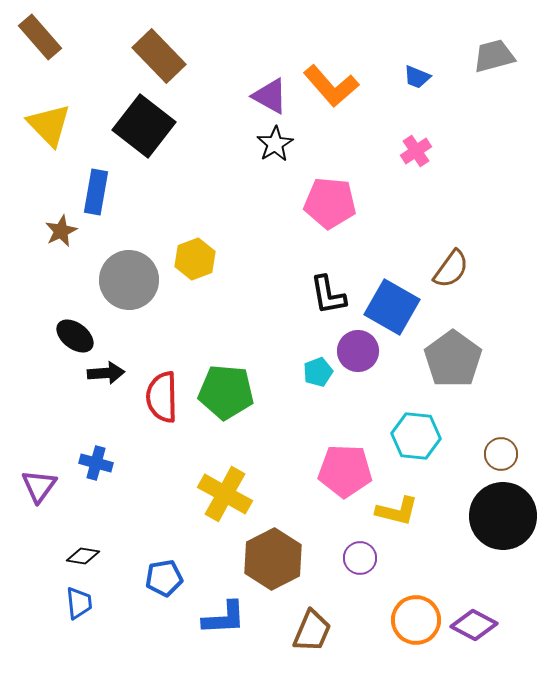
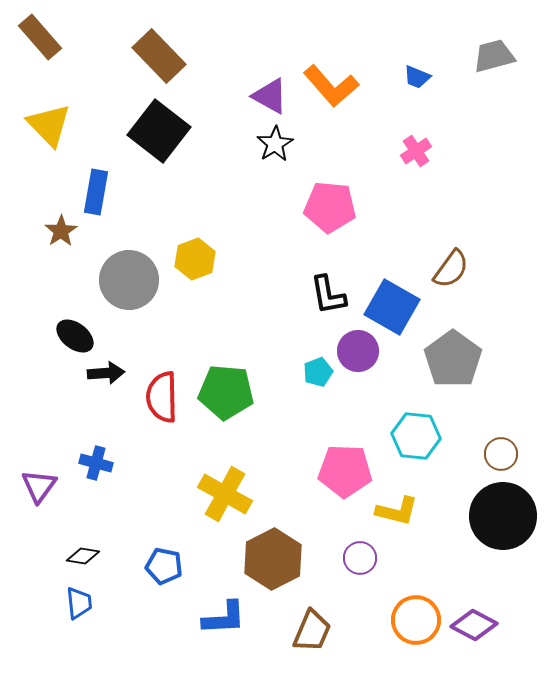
black square at (144, 126): moved 15 px right, 5 px down
pink pentagon at (330, 203): moved 4 px down
brown star at (61, 231): rotated 8 degrees counterclockwise
blue pentagon at (164, 578): moved 12 px up; rotated 21 degrees clockwise
